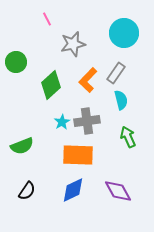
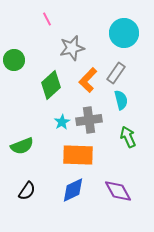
gray star: moved 1 px left, 4 px down
green circle: moved 2 px left, 2 px up
gray cross: moved 2 px right, 1 px up
